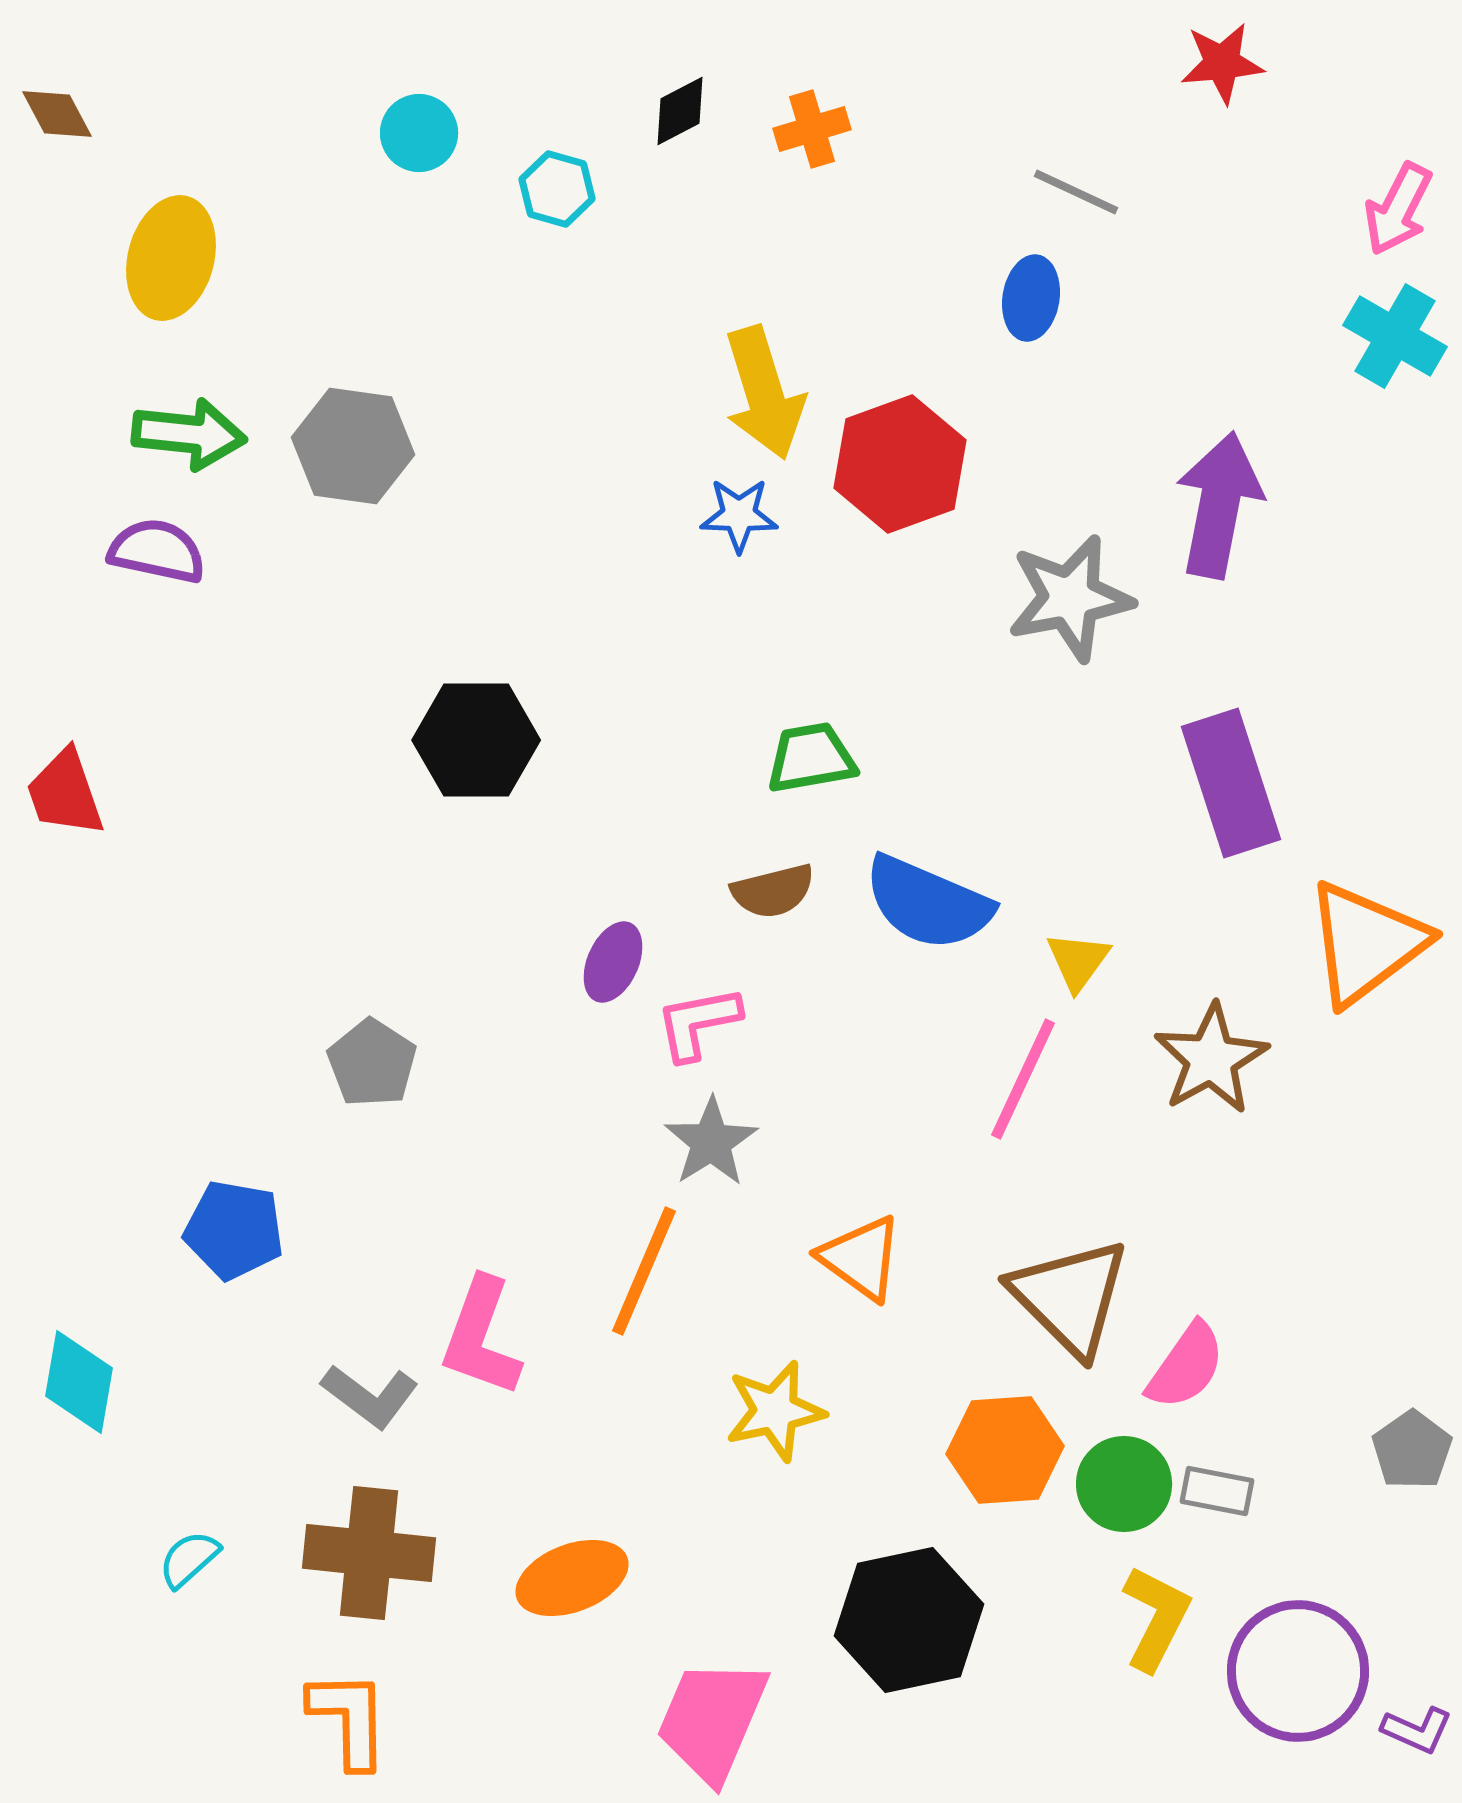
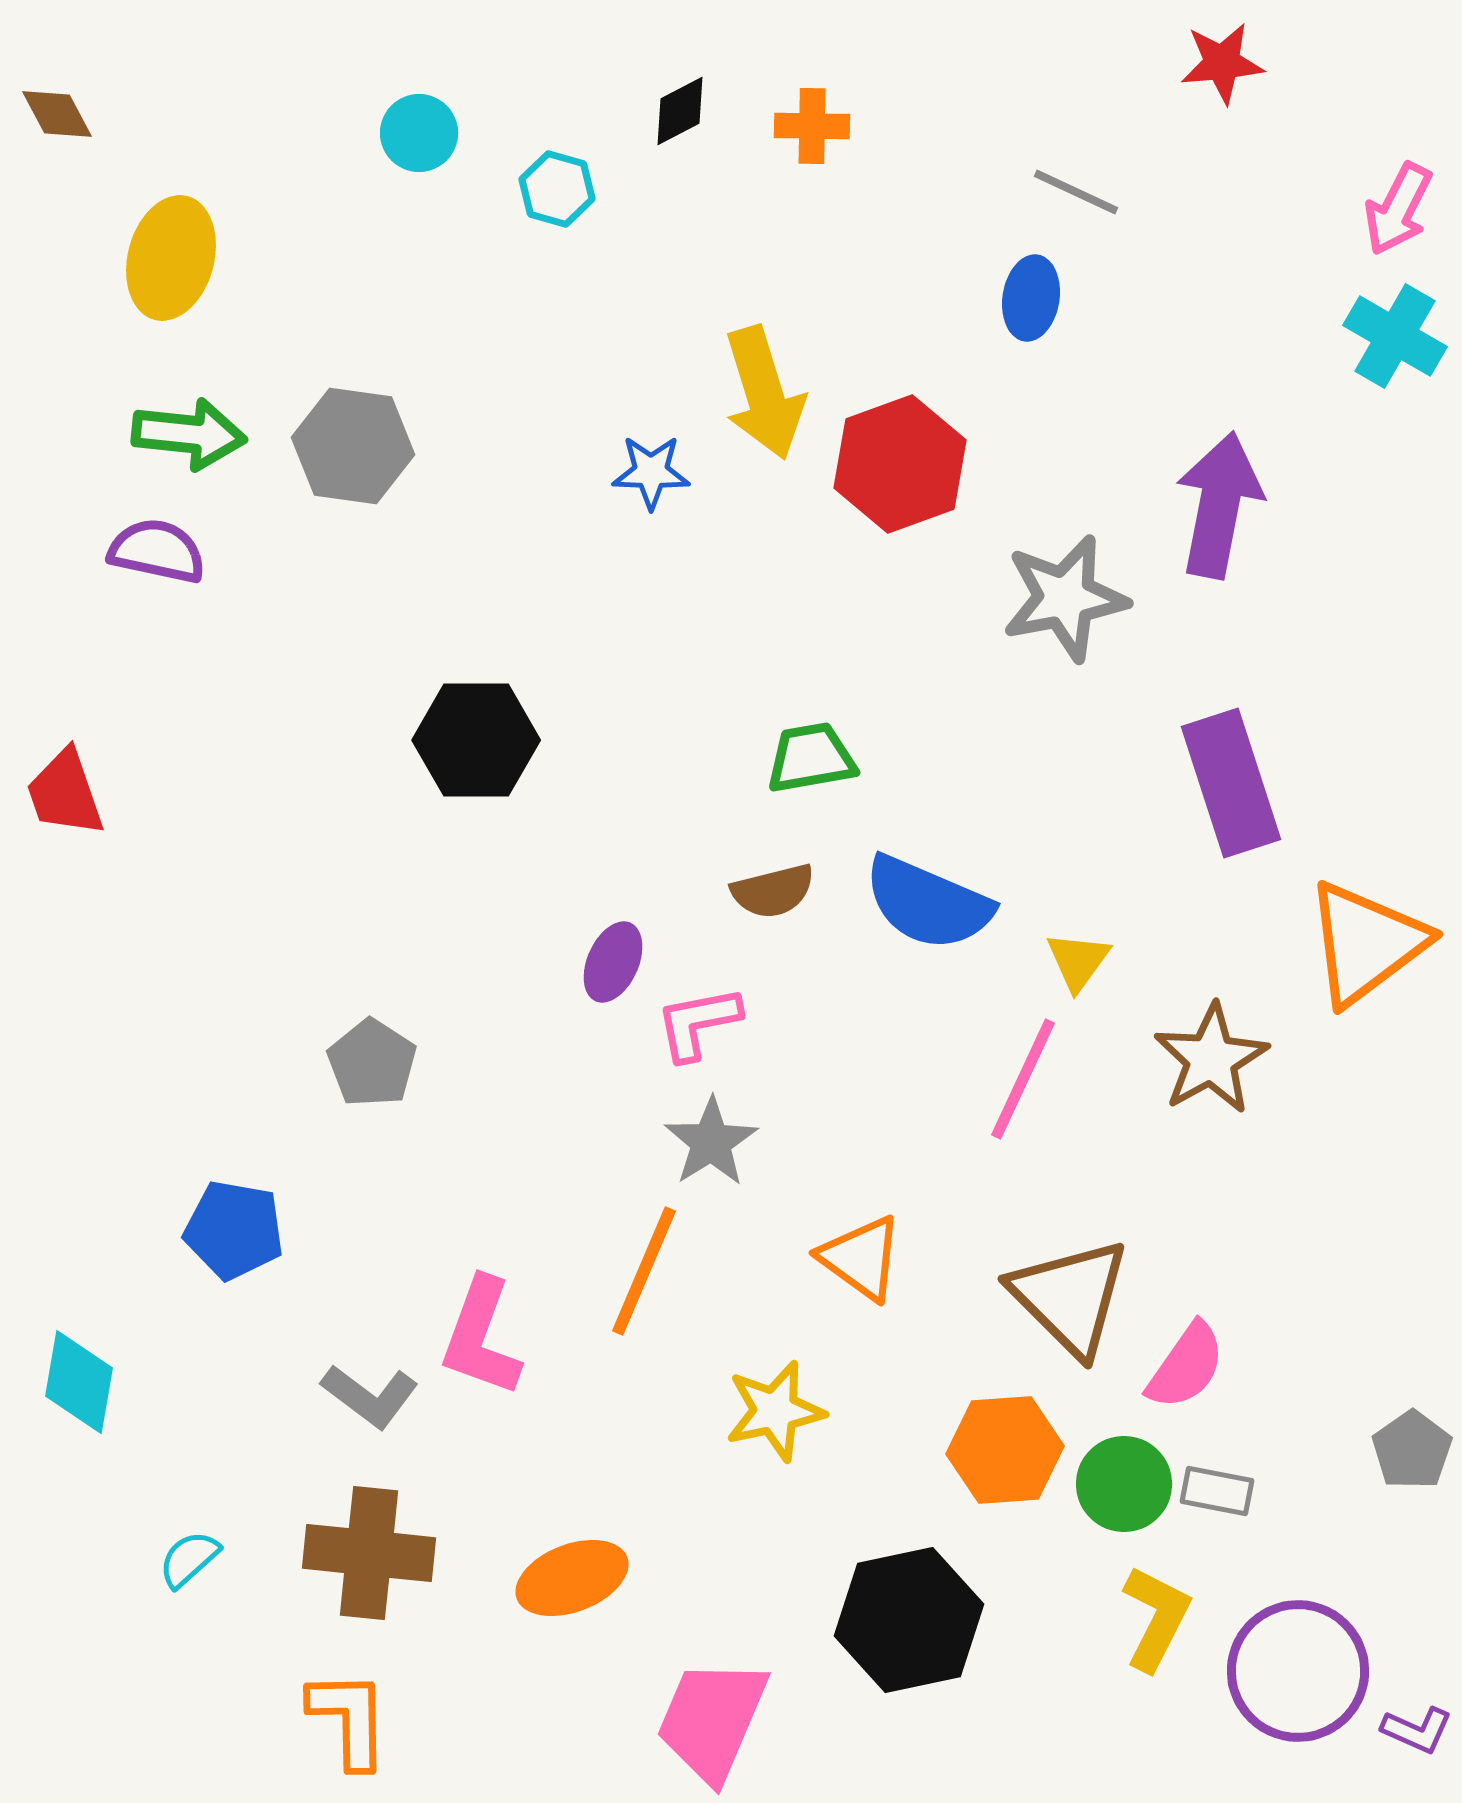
orange cross at (812, 129): moved 3 px up; rotated 18 degrees clockwise
blue star at (739, 515): moved 88 px left, 43 px up
gray star at (1070, 598): moved 5 px left
